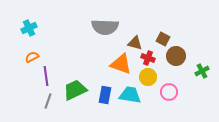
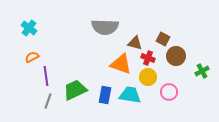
cyan cross: rotated 28 degrees counterclockwise
